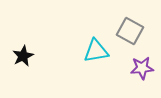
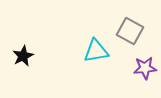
purple star: moved 3 px right
